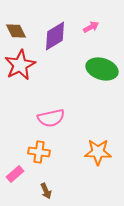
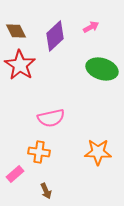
purple diamond: rotated 12 degrees counterclockwise
red star: rotated 12 degrees counterclockwise
